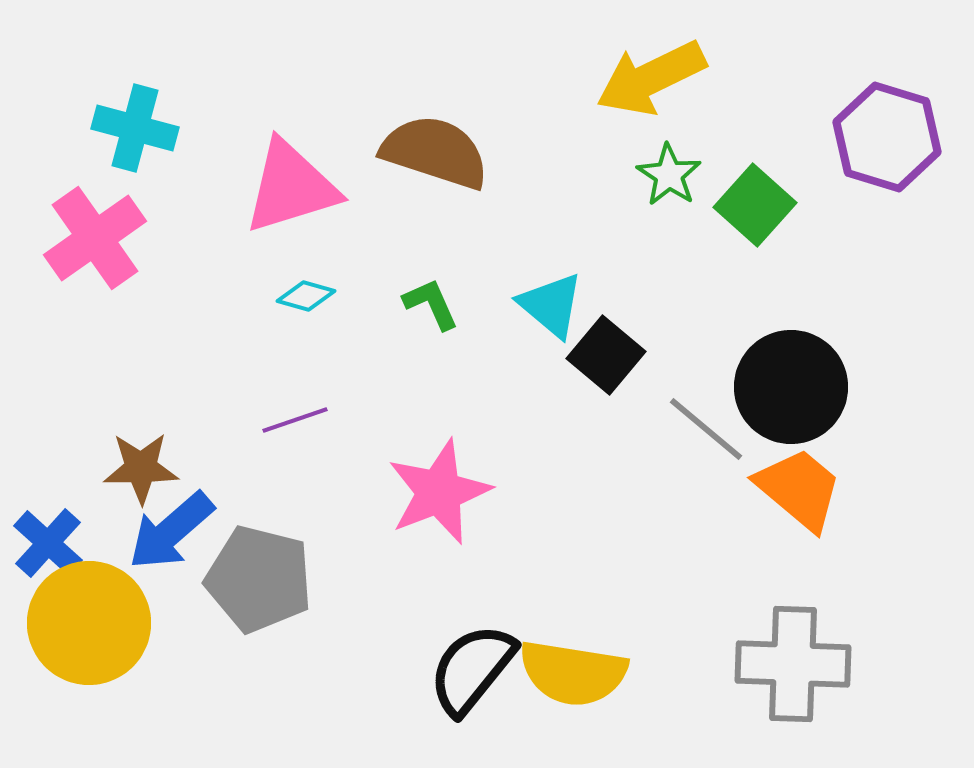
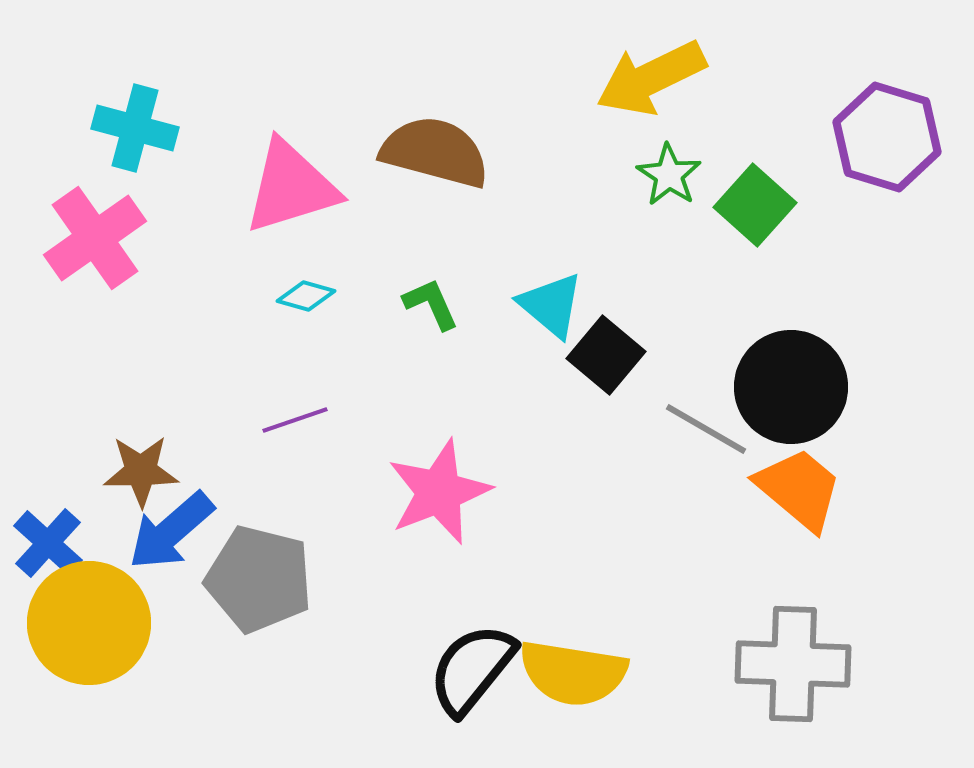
brown semicircle: rotated 3 degrees counterclockwise
gray line: rotated 10 degrees counterclockwise
brown star: moved 3 px down
